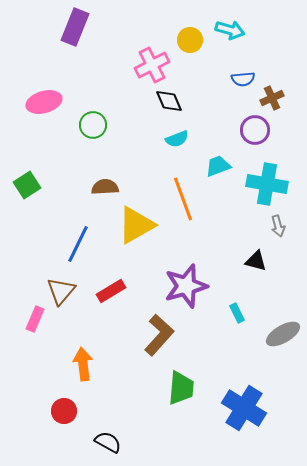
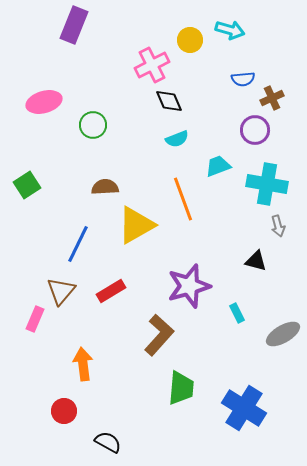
purple rectangle: moved 1 px left, 2 px up
purple star: moved 3 px right
